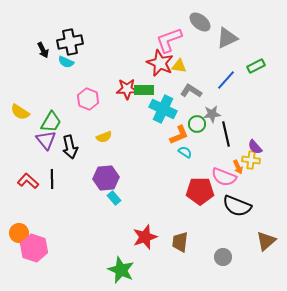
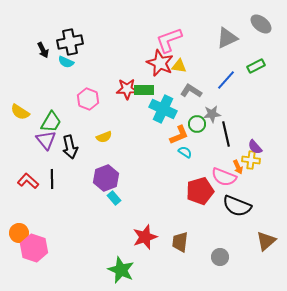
gray ellipse at (200, 22): moved 61 px right, 2 px down
purple hexagon at (106, 178): rotated 15 degrees counterclockwise
red pentagon at (200, 191): rotated 16 degrees counterclockwise
gray circle at (223, 257): moved 3 px left
